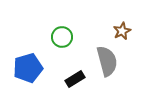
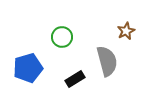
brown star: moved 4 px right
